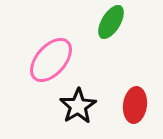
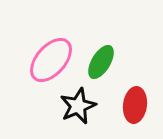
green ellipse: moved 10 px left, 40 px down
black star: rotated 9 degrees clockwise
